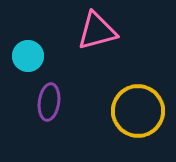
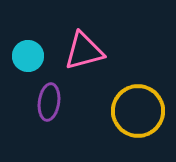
pink triangle: moved 13 px left, 20 px down
